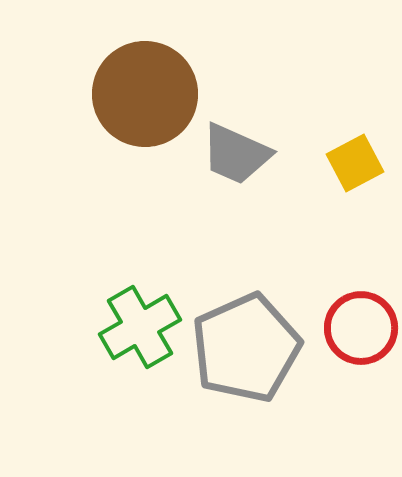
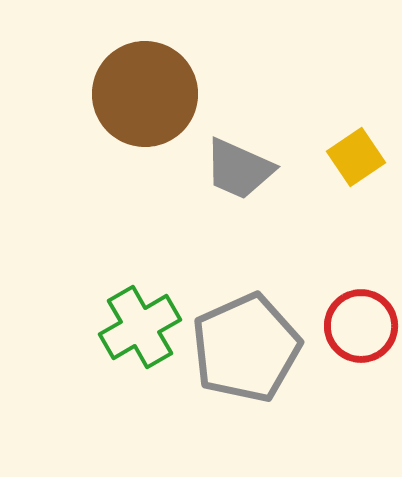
gray trapezoid: moved 3 px right, 15 px down
yellow square: moved 1 px right, 6 px up; rotated 6 degrees counterclockwise
red circle: moved 2 px up
